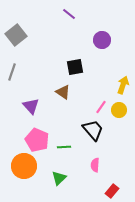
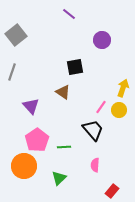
yellow arrow: moved 3 px down
pink pentagon: rotated 15 degrees clockwise
